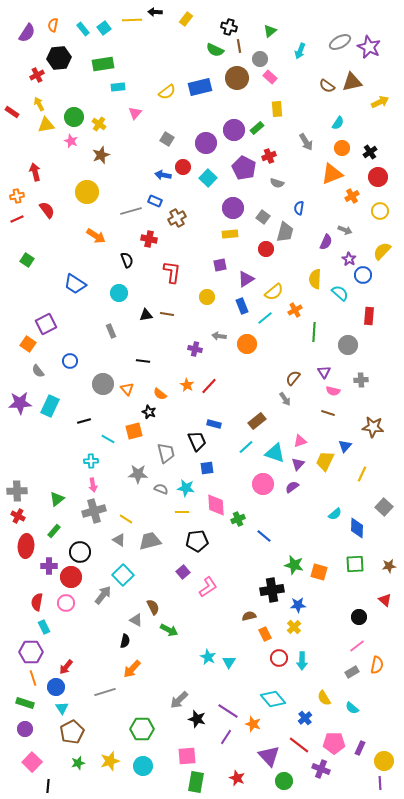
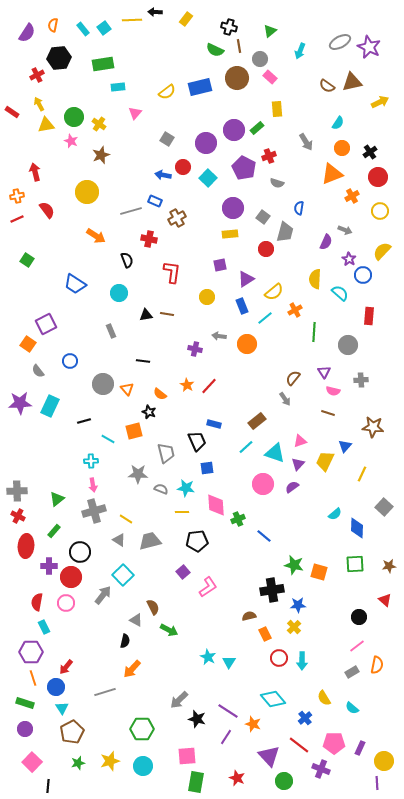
purple line at (380, 783): moved 3 px left
